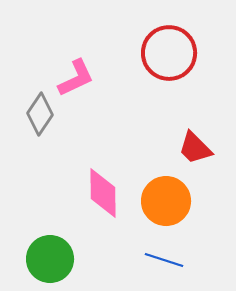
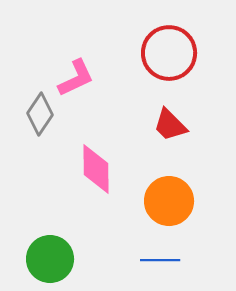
red trapezoid: moved 25 px left, 23 px up
pink diamond: moved 7 px left, 24 px up
orange circle: moved 3 px right
blue line: moved 4 px left; rotated 18 degrees counterclockwise
